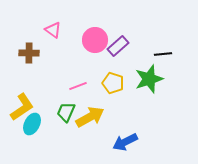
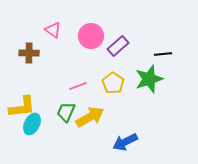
pink circle: moved 4 px left, 4 px up
yellow pentagon: rotated 15 degrees clockwise
yellow L-shape: rotated 28 degrees clockwise
